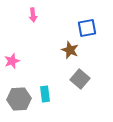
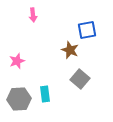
blue square: moved 2 px down
pink star: moved 5 px right
